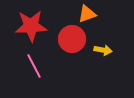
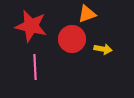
red star: rotated 16 degrees clockwise
yellow arrow: moved 1 px up
pink line: moved 1 px right, 1 px down; rotated 25 degrees clockwise
